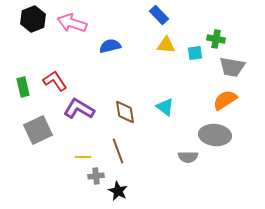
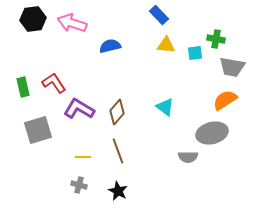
black hexagon: rotated 15 degrees clockwise
red L-shape: moved 1 px left, 2 px down
brown diamond: moved 8 px left; rotated 50 degrees clockwise
gray square: rotated 8 degrees clockwise
gray ellipse: moved 3 px left, 2 px up; rotated 20 degrees counterclockwise
gray cross: moved 17 px left, 9 px down; rotated 21 degrees clockwise
